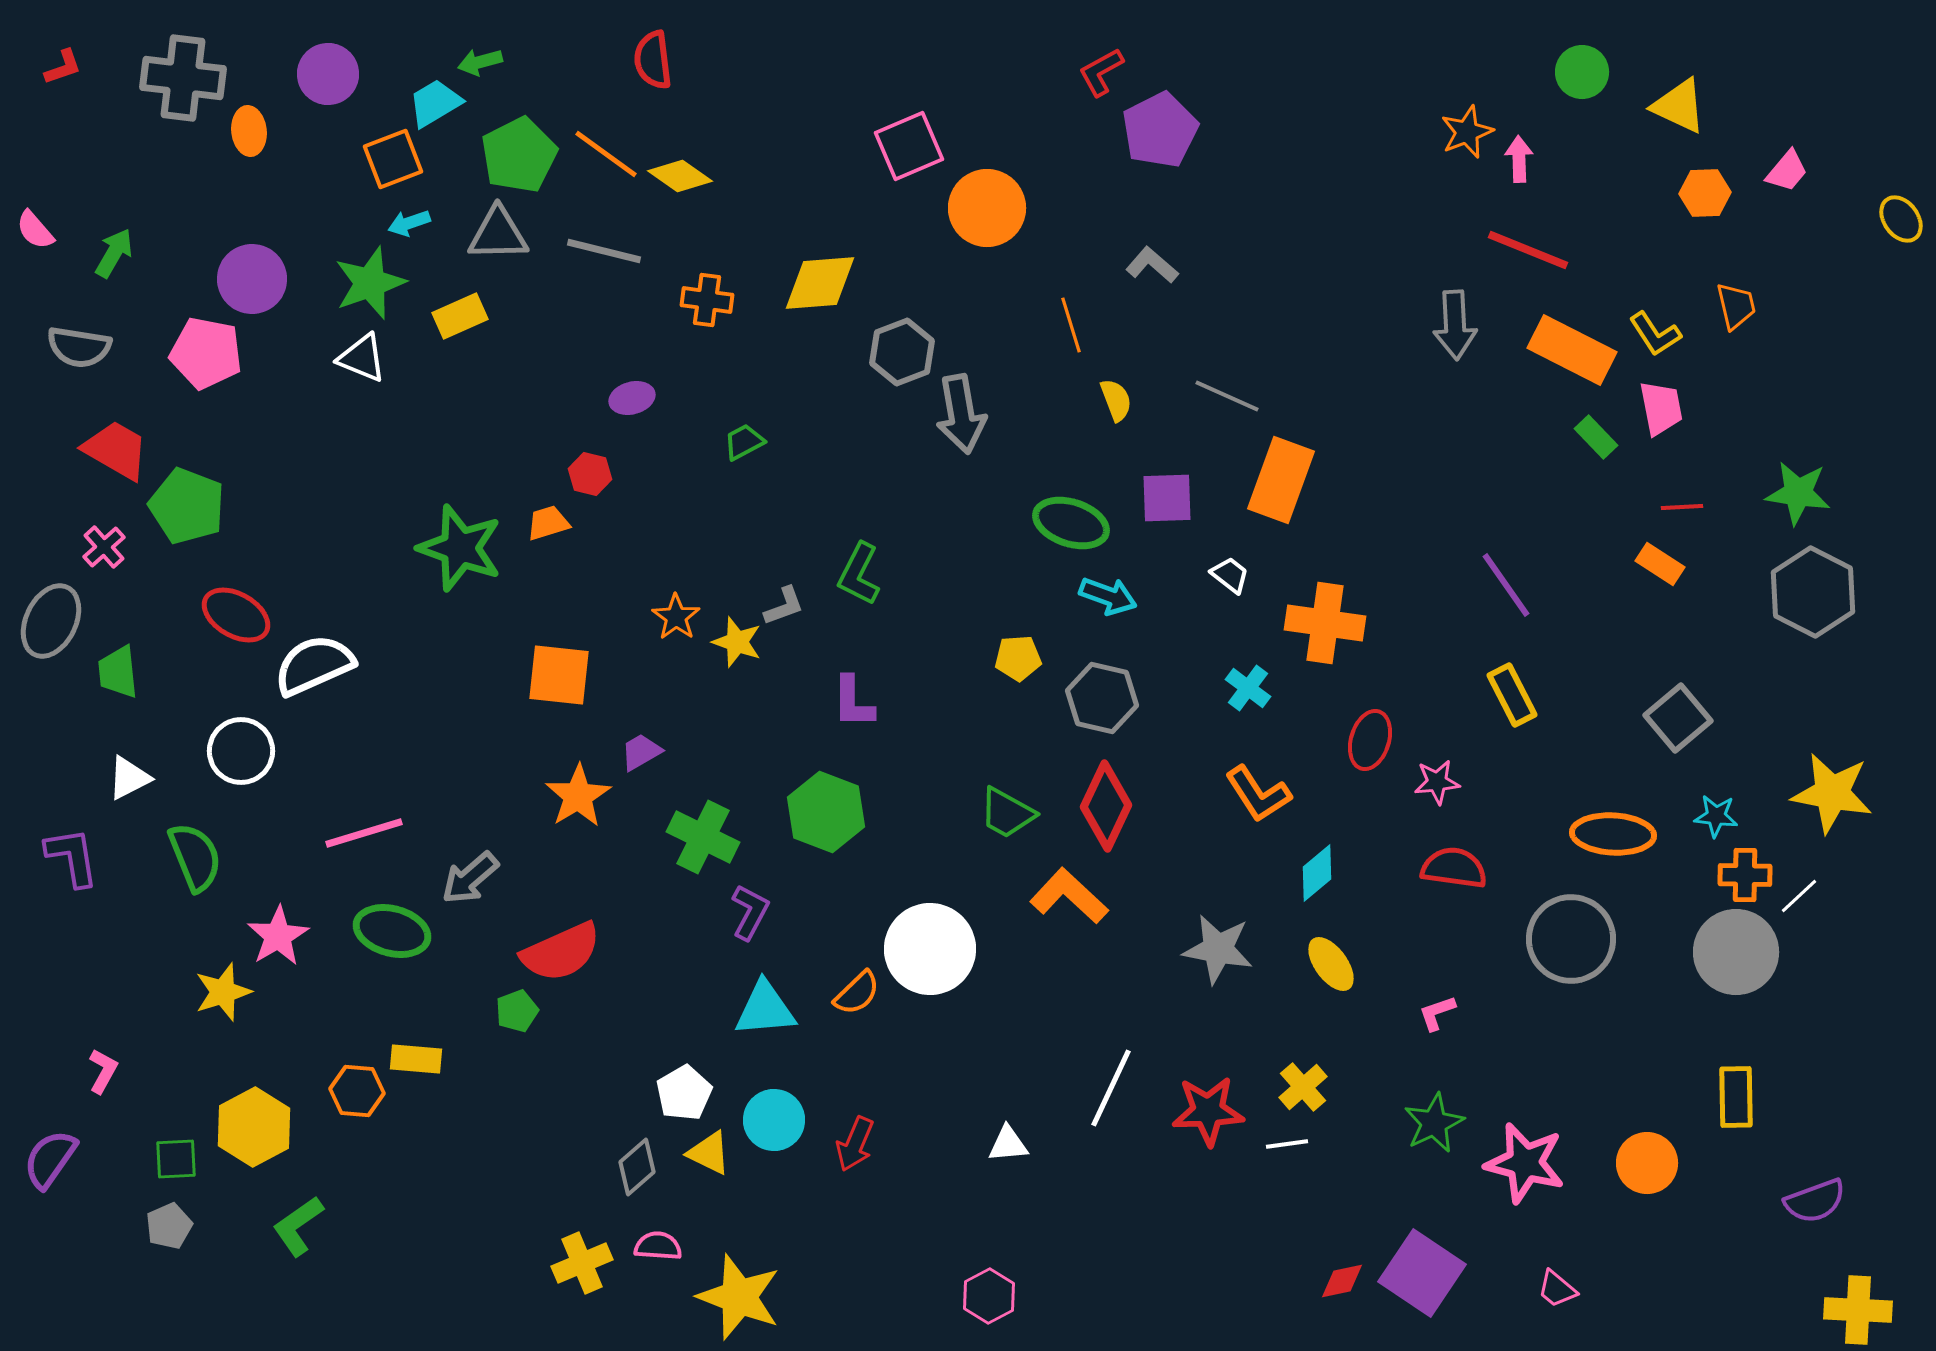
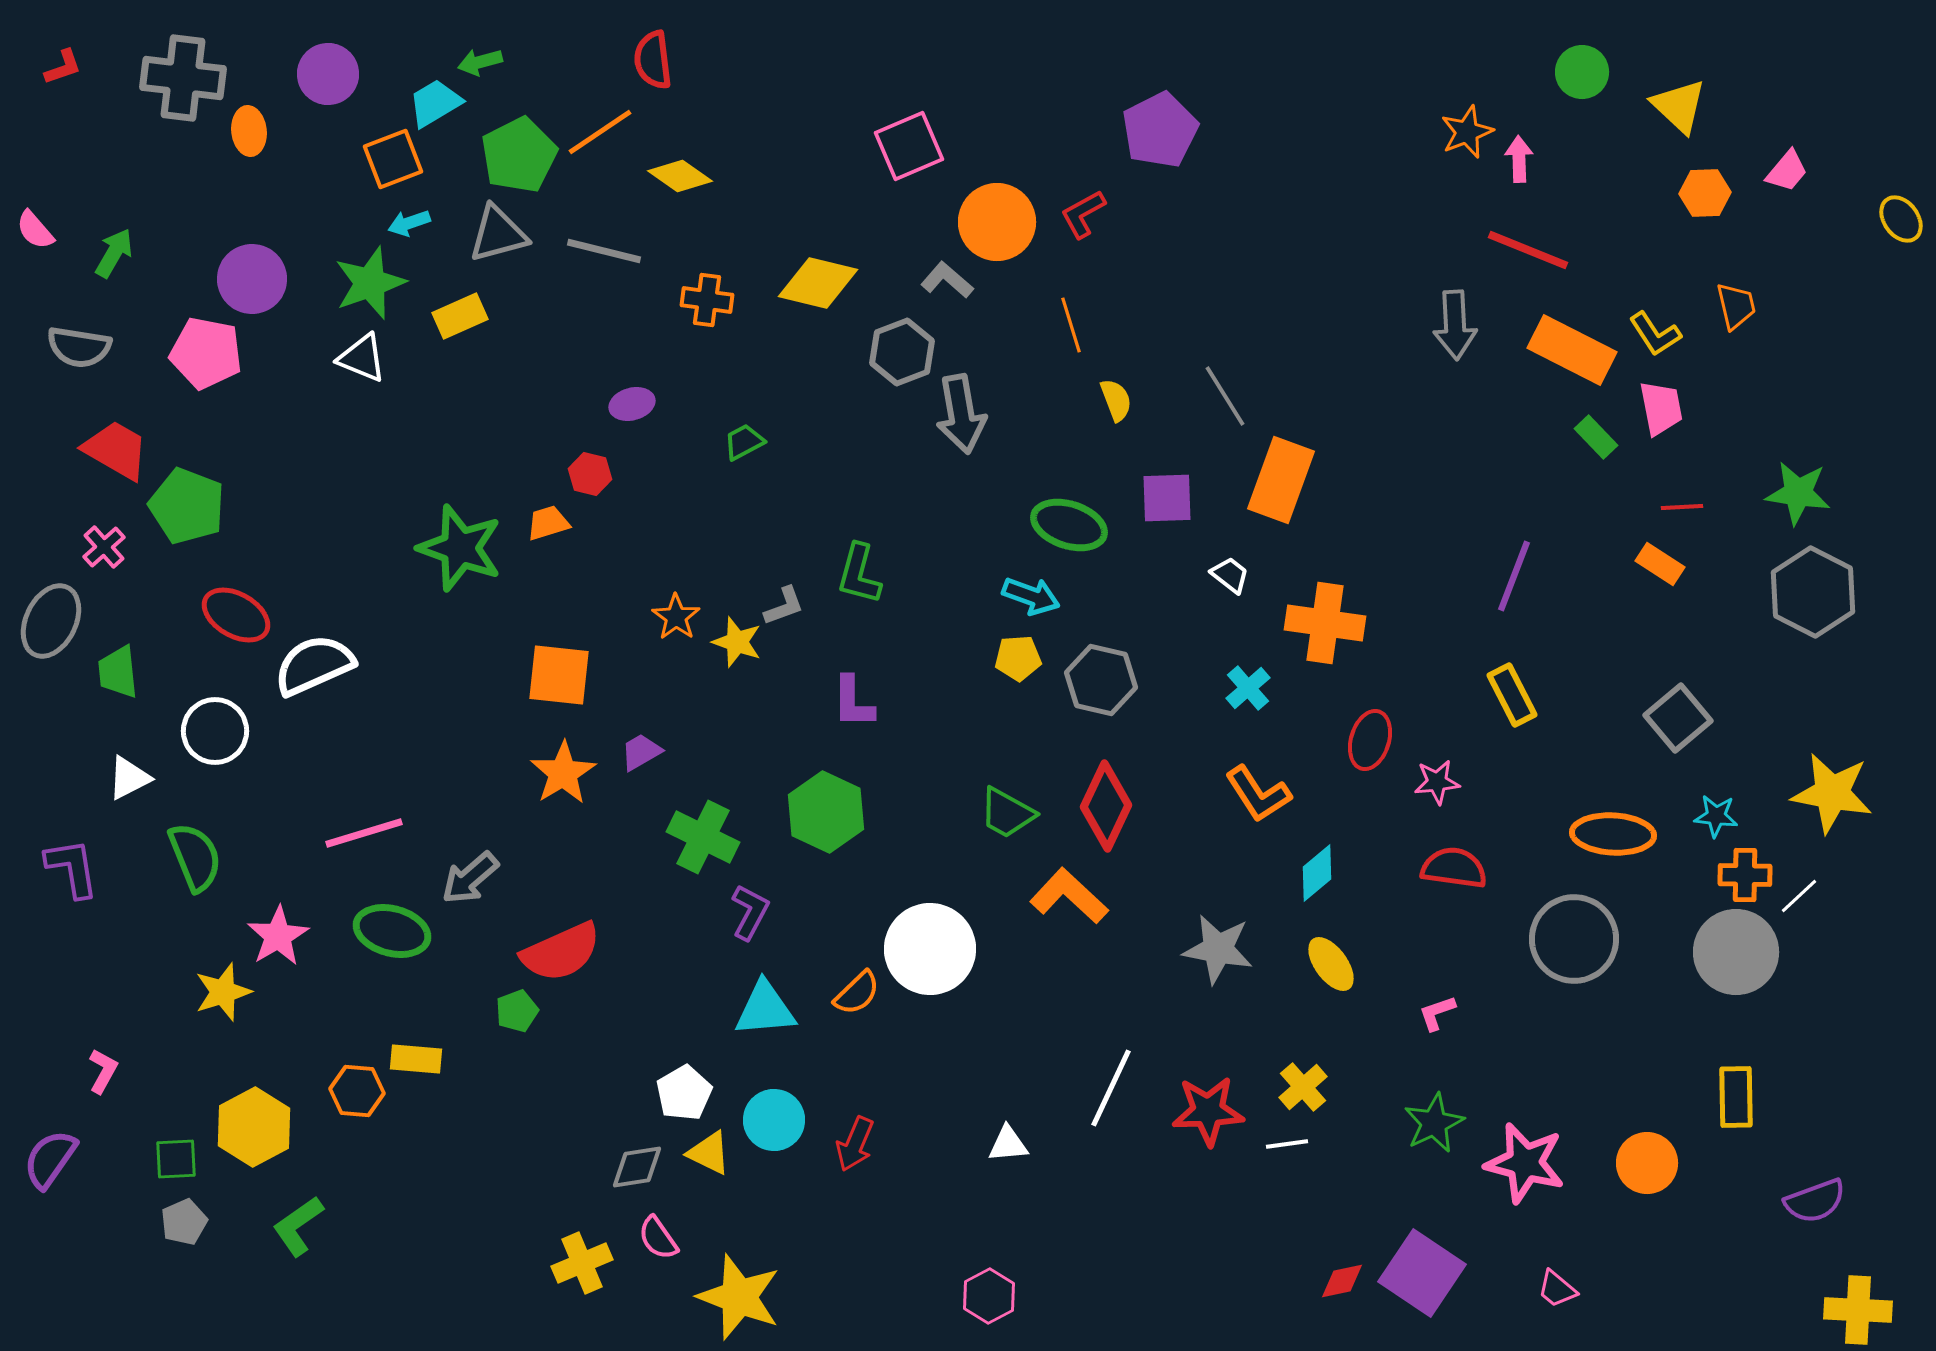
red L-shape at (1101, 72): moved 18 px left, 142 px down
yellow triangle at (1679, 106): rotated 18 degrees clockwise
orange line at (606, 154): moved 6 px left, 22 px up; rotated 70 degrees counterclockwise
orange circle at (987, 208): moved 10 px right, 14 px down
gray triangle at (498, 234): rotated 14 degrees counterclockwise
gray L-shape at (1152, 265): moved 205 px left, 15 px down
yellow diamond at (820, 283): moved 2 px left; rotated 18 degrees clockwise
gray line at (1227, 396): moved 2 px left; rotated 34 degrees clockwise
purple ellipse at (632, 398): moved 6 px down
green ellipse at (1071, 523): moved 2 px left, 2 px down
green L-shape at (859, 574): rotated 12 degrees counterclockwise
purple line at (1506, 585): moved 8 px right, 9 px up; rotated 56 degrees clockwise
cyan arrow at (1108, 596): moved 77 px left
cyan cross at (1248, 688): rotated 12 degrees clockwise
gray hexagon at (1102, 698): moved 1 px left, 18 px up
white circle at (241, 751): moved 26 px left, 20 px up
orange star at (578, 796): moved 15 px left, 23 px up
green hexagon at (826, 812): rotated 4 degrees clockwise
purple L-shape at (72, 857): moved 11 px down
gray circle at (1571, 939): moved 3 px right
gray diamond at (637, 1167): rotated 32 degrees clockwise
gray pentagon at (169, 1226): moved 15 px right, 4 px up
pink semicircle at (658, 1246): moved 8 px up; rotated 129 degrees counterclockwise
